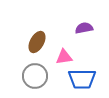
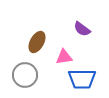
purple semicircle: moved 2 px left, 1 px down; rotated 132 degrees counterclockwise
gray circle: moved 10 px left, 1 px up
